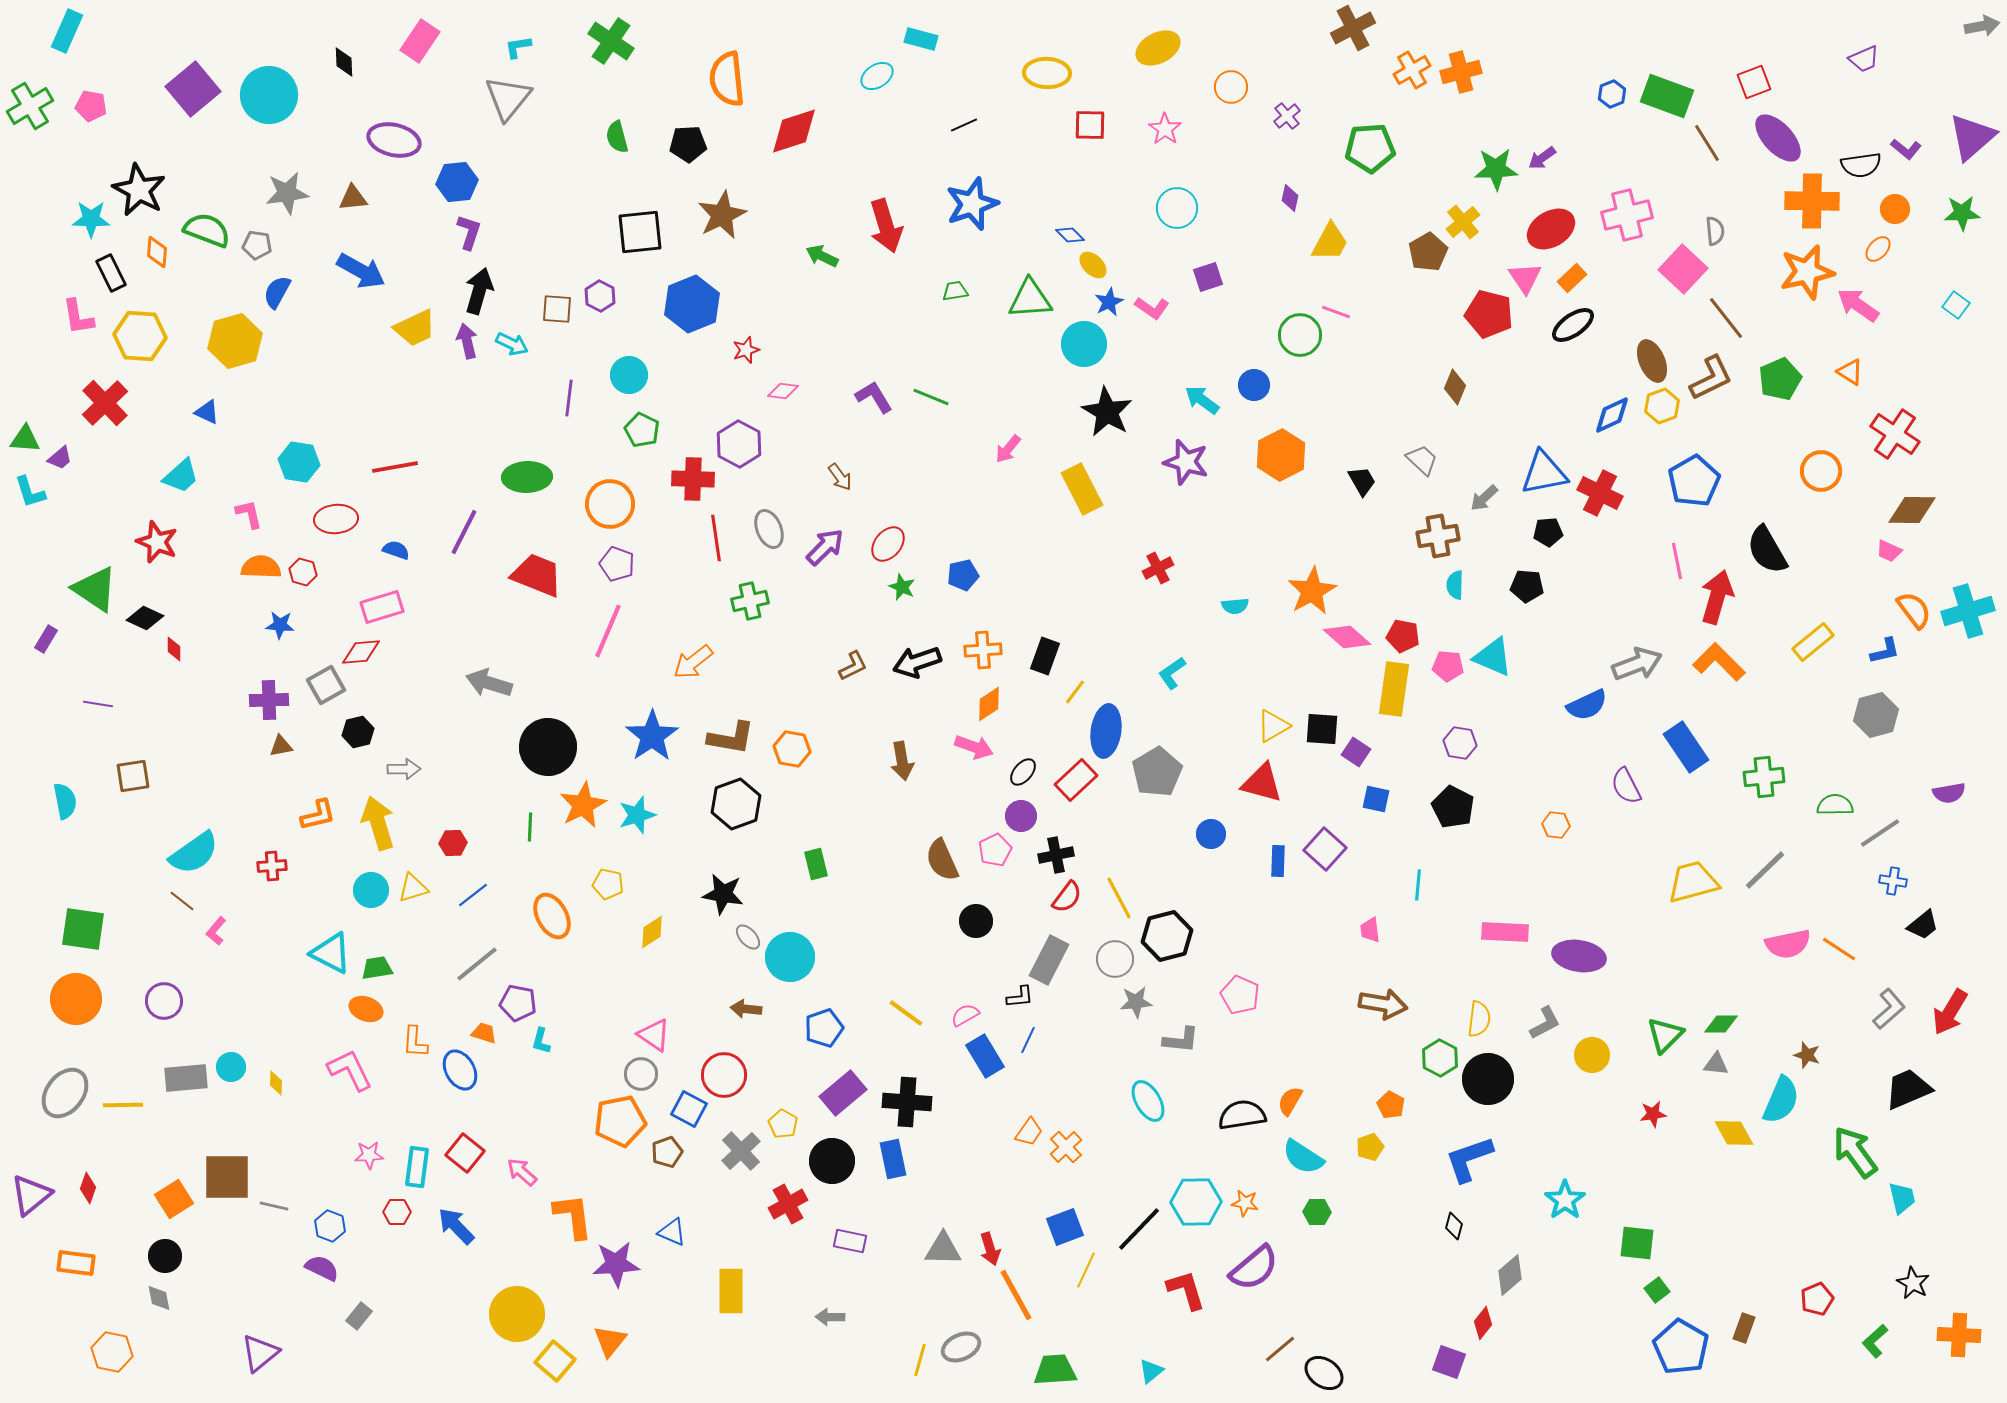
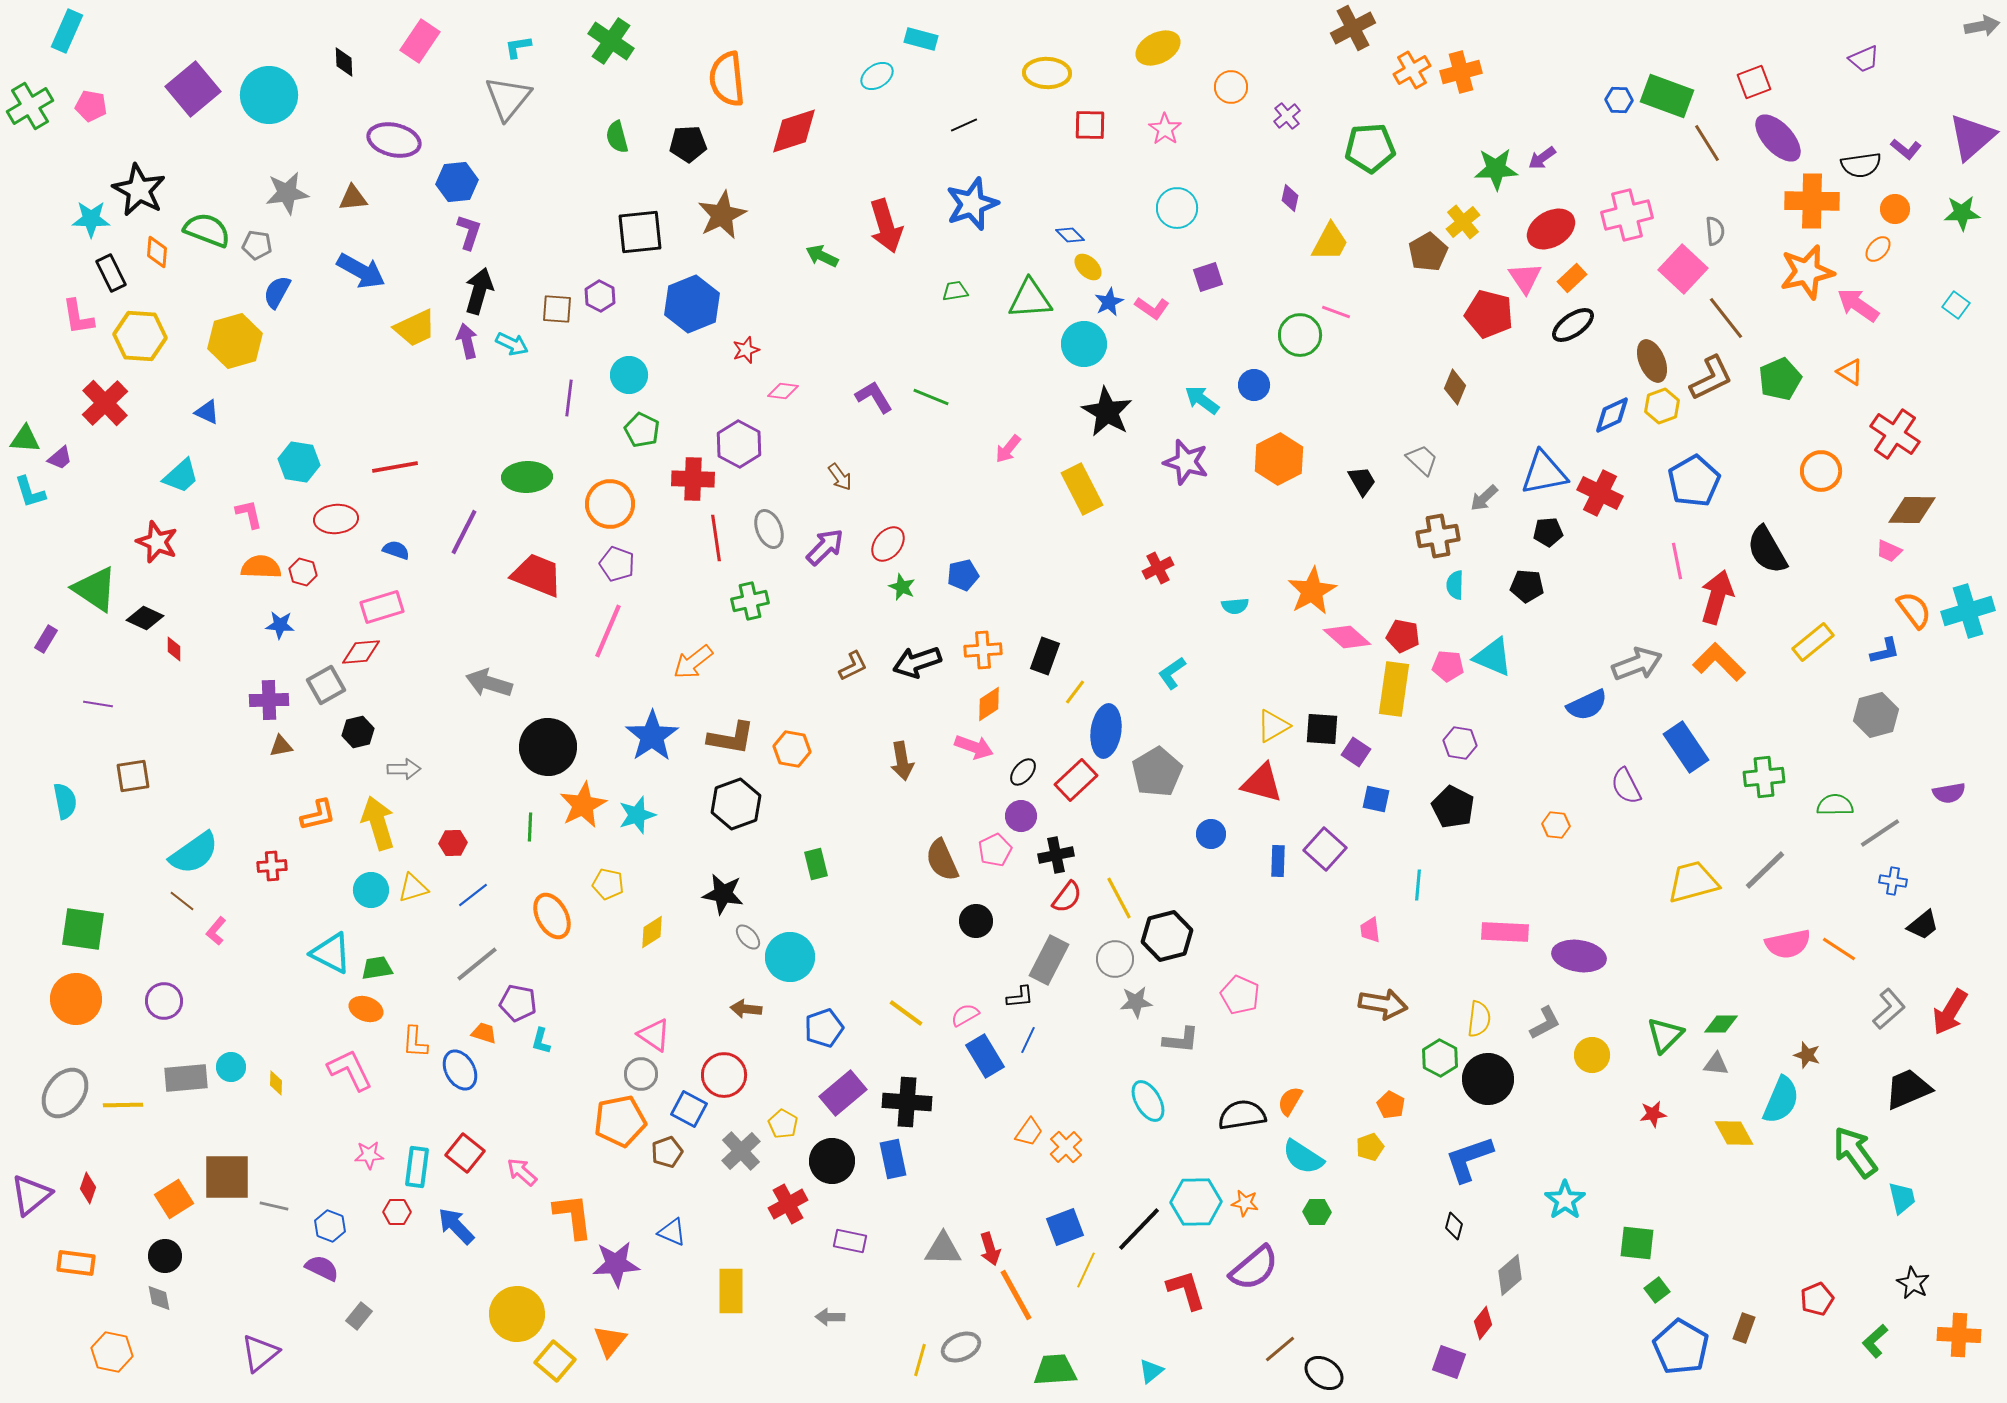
blue hexagon at (1612, 94): moved 7 px right, 6 px down; rotated 24 degrees clockwise
yellow ellipse at (1093, 265): moved 5 px left, 2 px down
orange hexagon at (1281, 455): moved 2 px left, 4 px down
